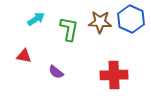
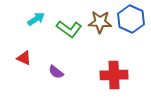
green L-shape: rotated 115 degrees clockwise
red triangle: moved 2 px down; rotated 14 degrees clockwise
